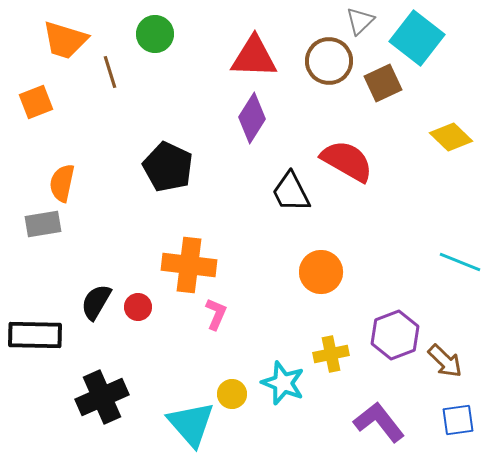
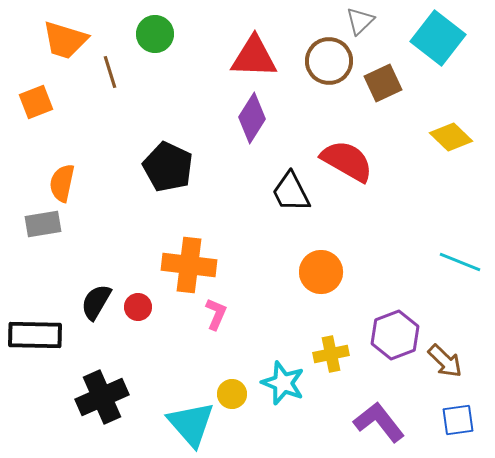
cyan square: moved 21 px right
